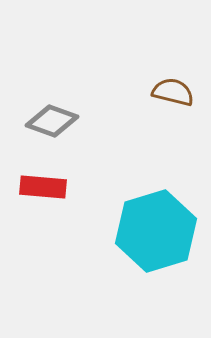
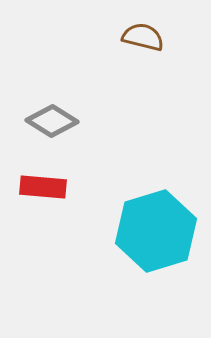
brown semicircle: moved 30 px left, 55 px up
gray diamond: rotated 12 degrees clockwise
